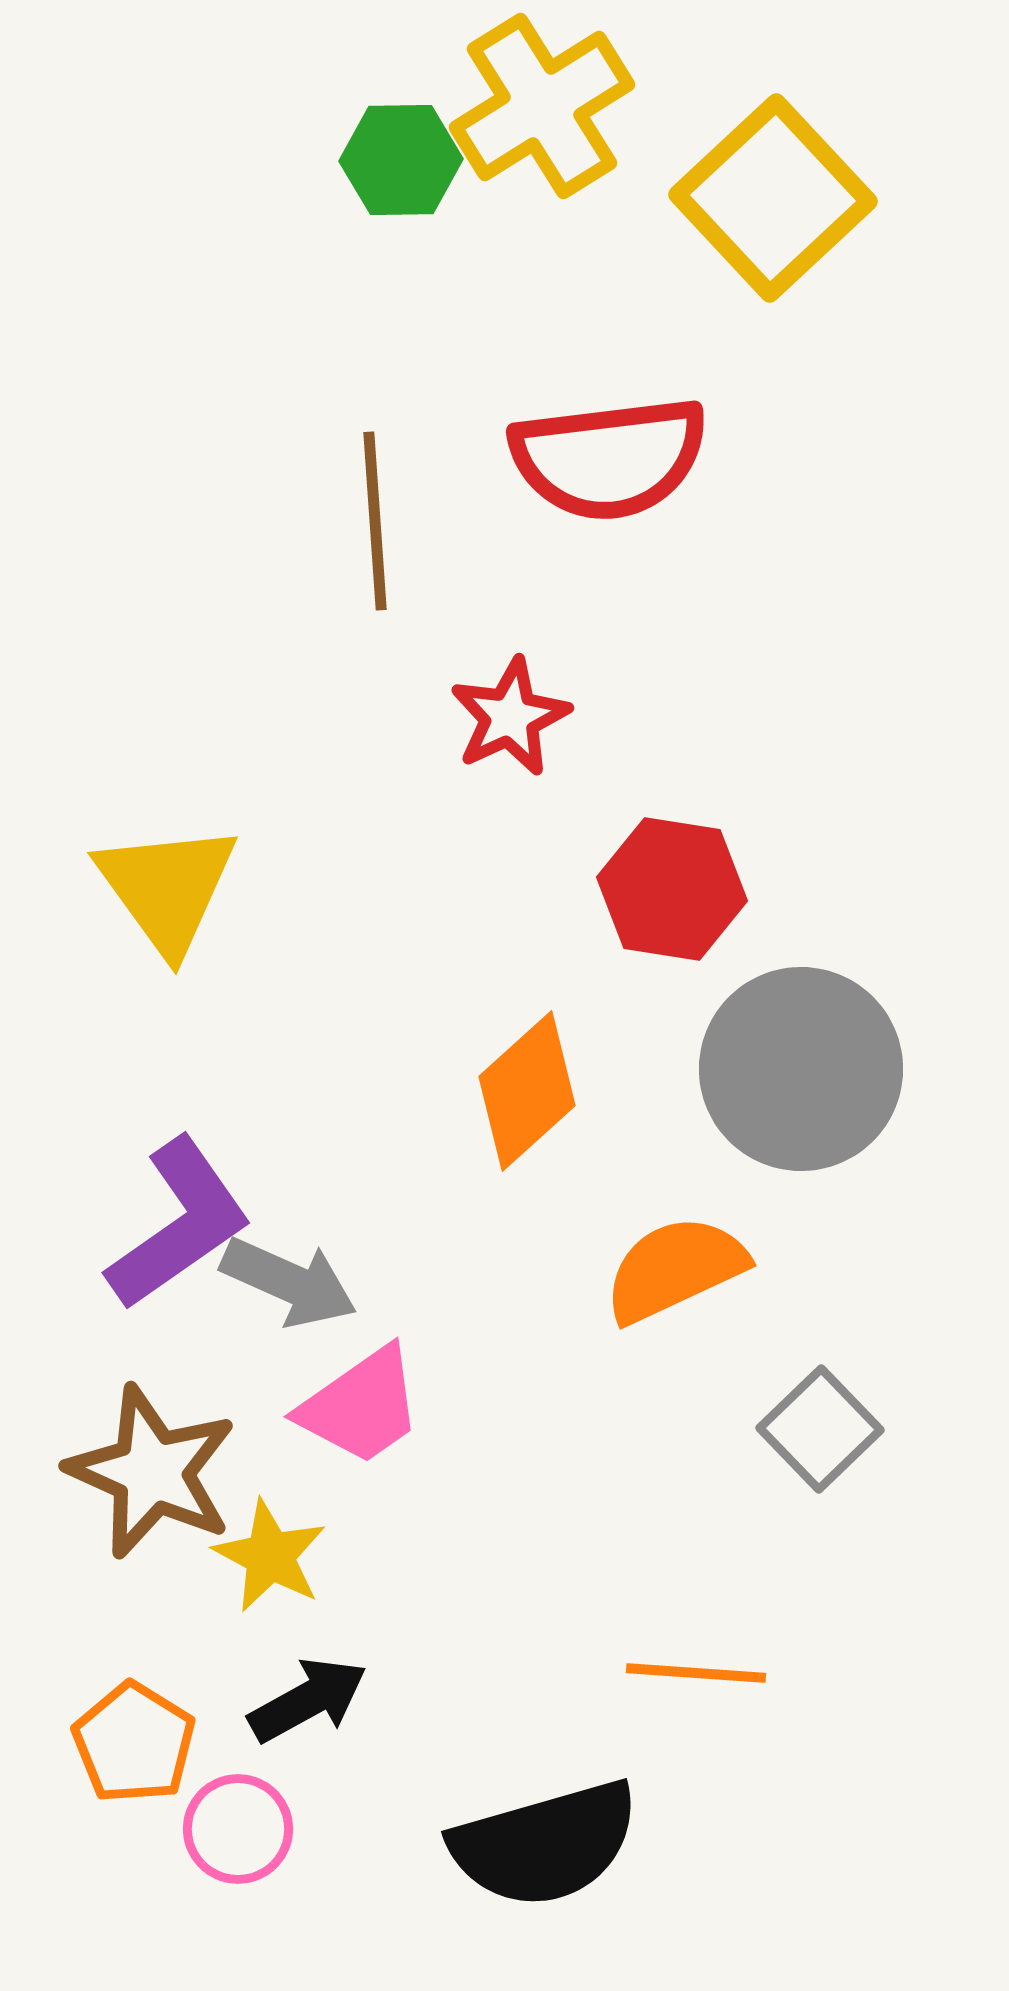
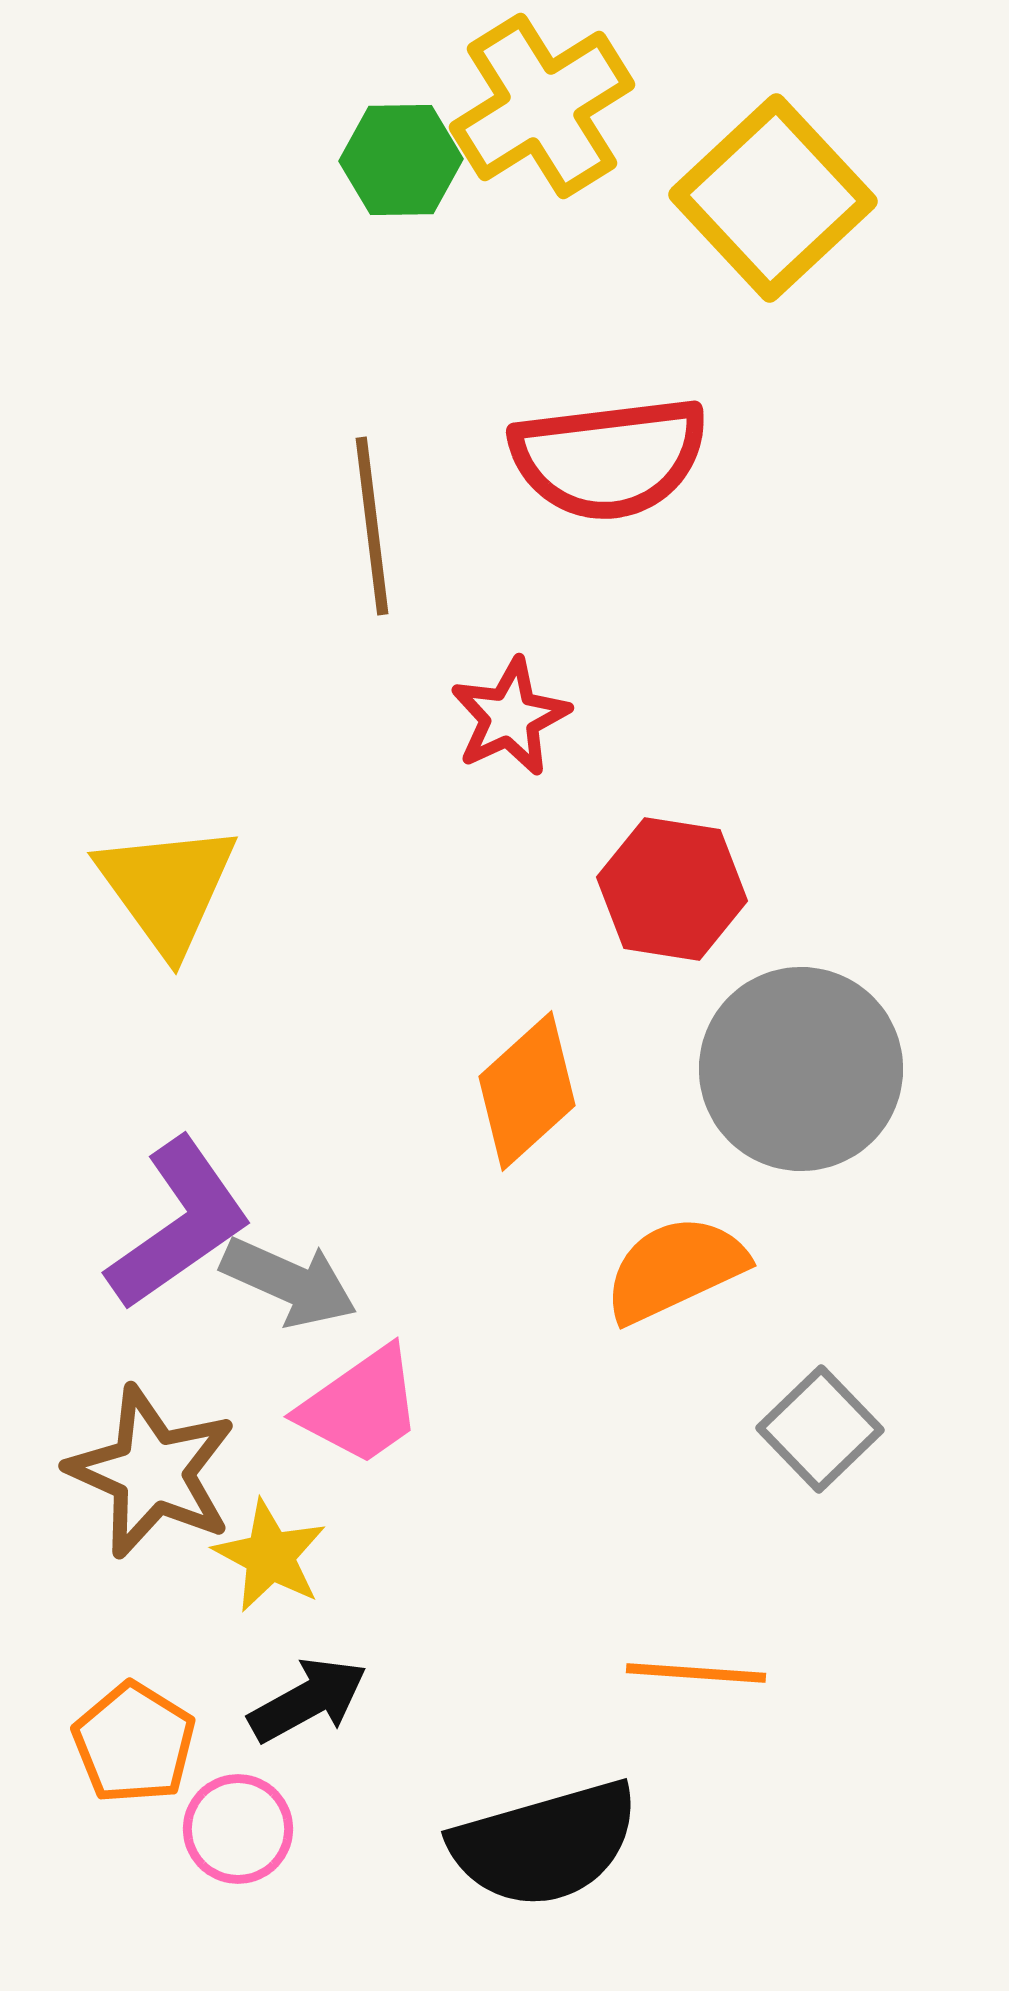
brown line: moved 3 px left, 5 px down; rotated 3 degrees counterclockwise
